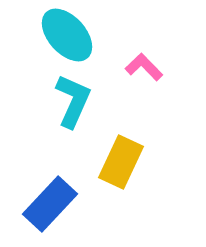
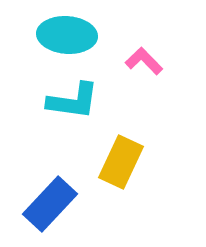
cyan ellipse: rotated 44 degrees counterclockwise
pink L-shape: moved 6 px up
cyan L-shape: rotated 74 degrees clockwise
